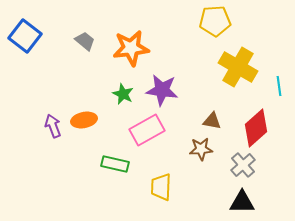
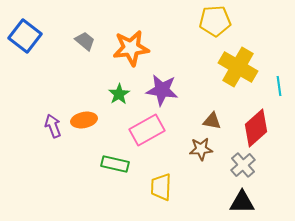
green star: moved 4 px left; rotated 15 degrees clockwise
